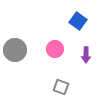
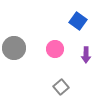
gray circle: moved 1 px left, 2 px up
gray square: rotated 28 degrees clockwise
